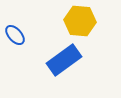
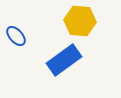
blue ellipse: moved 1 px right, 1 px down
